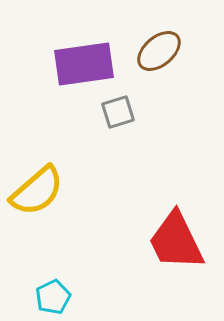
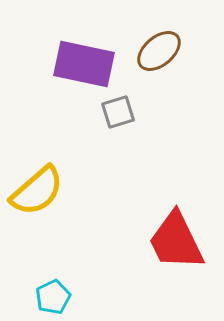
purple rectangle: rotated 20 degrees clockwise
